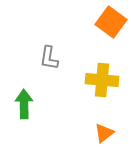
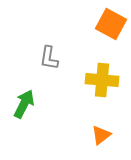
orange square: moved 2 px down; rotated 8 degrees counterclockwise
green arrow: rotated 28 degrees clockwise
orange triangle: moved 3 px left, 2 px down
